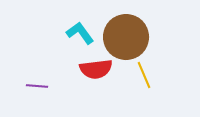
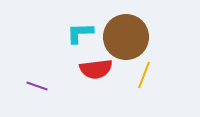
cyan L-shape: rotated 56 degrees counterclockwise
yellow line: rotated 44 degrees clockwise
purple line: rotated 15 degrees clockwise
